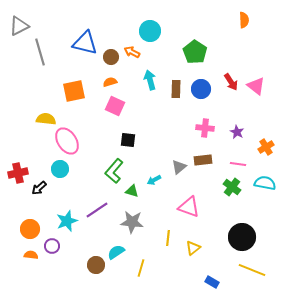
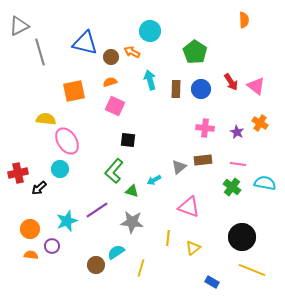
orange cross at (266, 147): moved 6 px left, 24 px up; rotated 28 degrees counterclockwise
